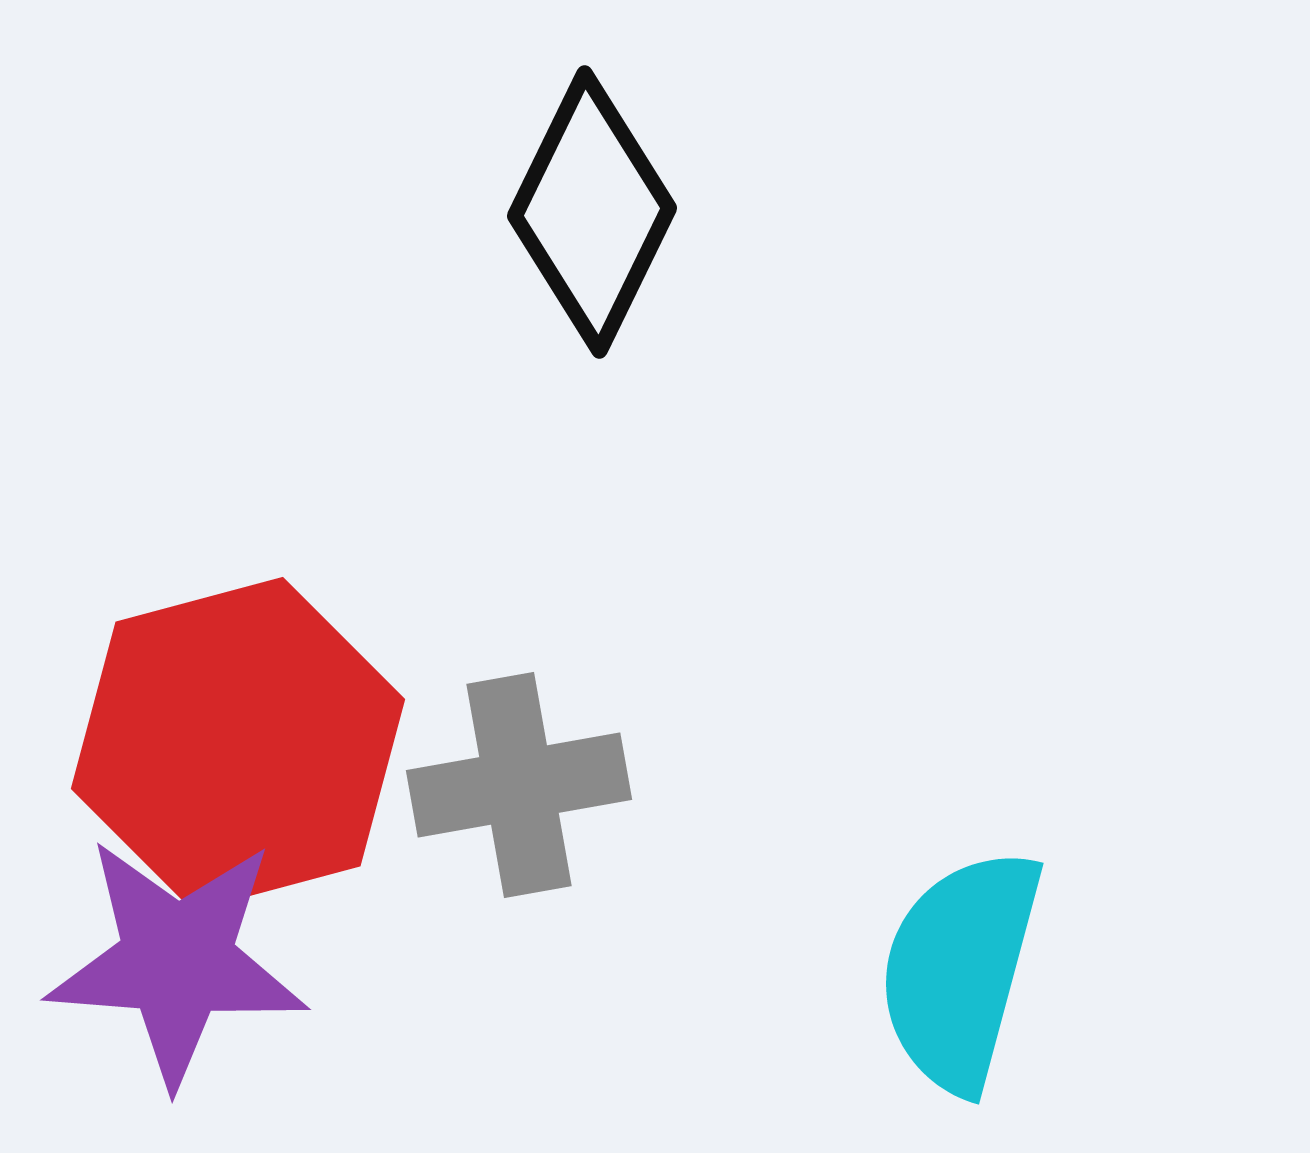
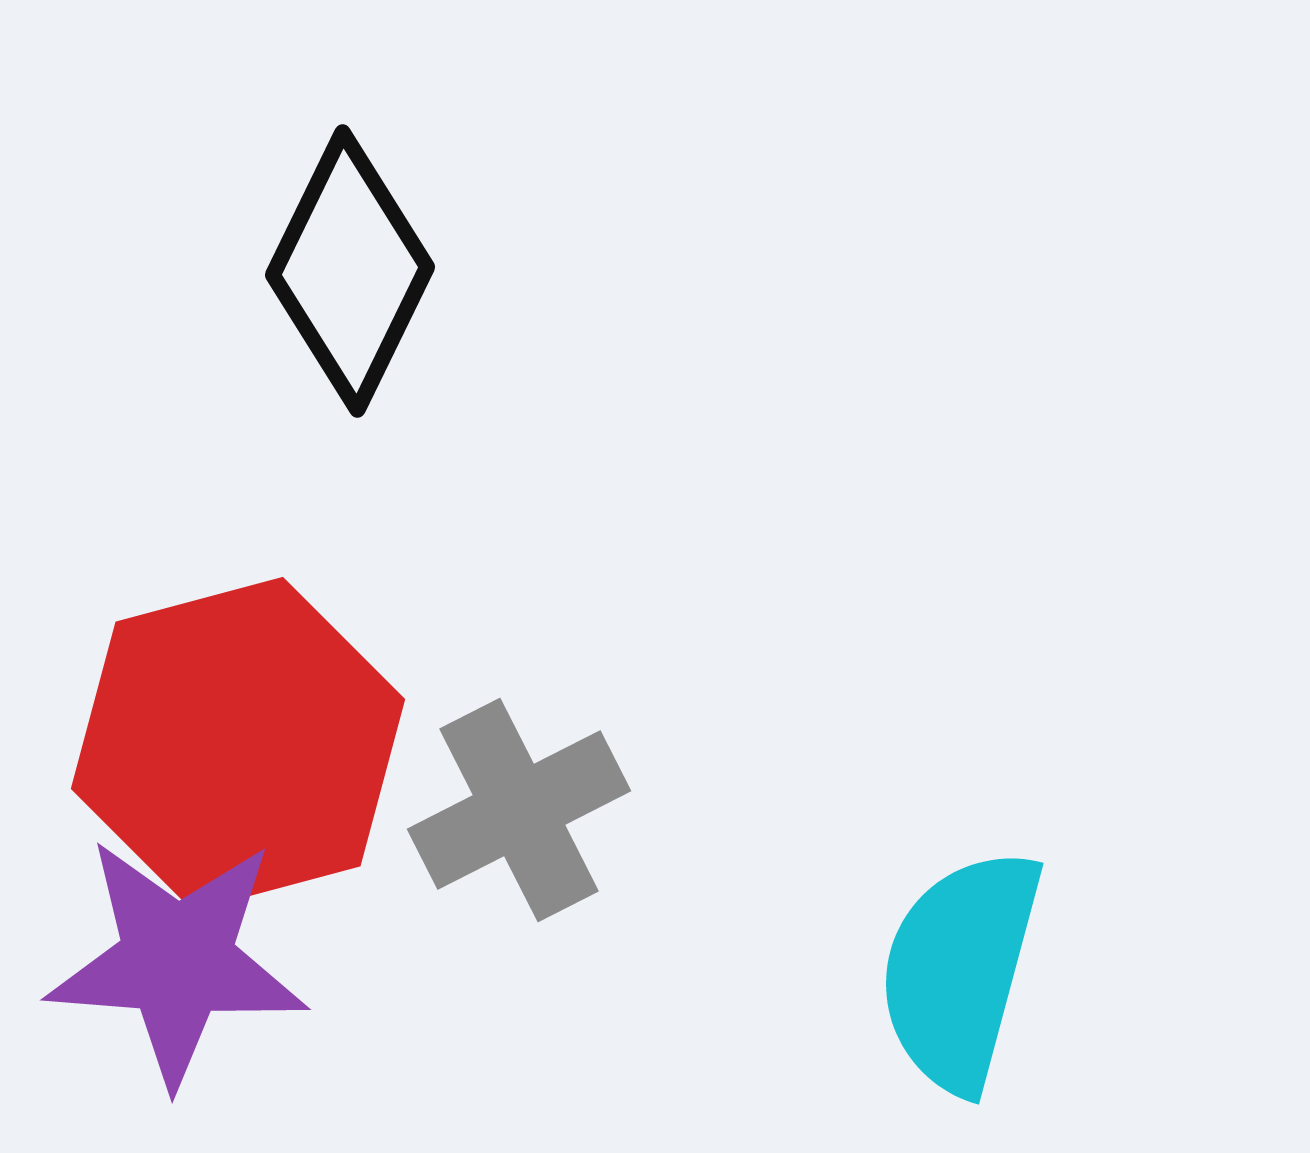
black diamond: moved 242 px left, 59 px down
gray cross: moved 25 px down; rotated 17 degrees counterclockwise
